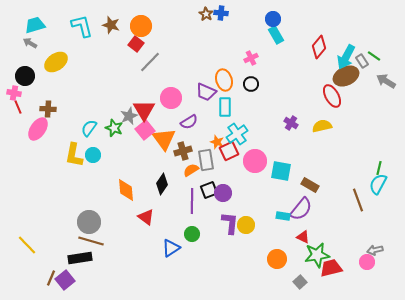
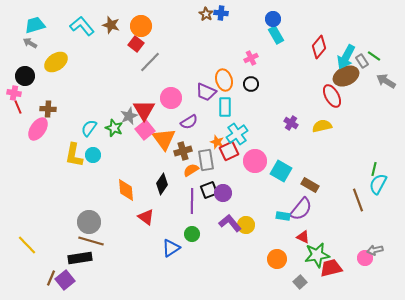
cyan L-shape at (82, 26): rotated 25 degrees counterclockwise
green line at (379, 168): moved 5 px left, 1 px down
cyan square at (281, 171): rotated 20 degrees clockwise
purple L-shape at (230, 223): rotated 45 degrees counterclockwise
pink circle at (367, 262): moved 2 px left, 4 px up
